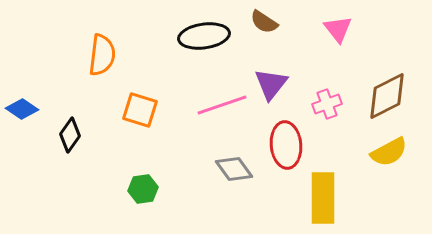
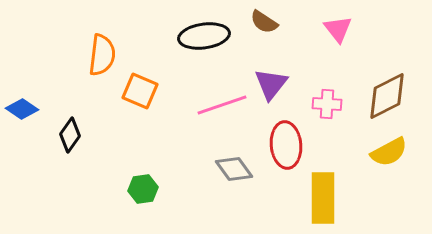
pink cross: rotated 24 degrees clockwise
orange square: moved 19 px up; rotated 6 degrees clockwise
